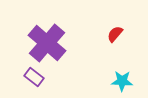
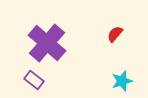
purple rectangle: moved 3 px down
cyan star: rotated 20 degrees counterclockwise
